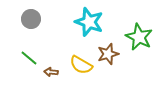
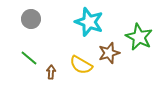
brown star: moved 1 px right, 1 px up
brown arrow: rotated 88 degrees clockwise
